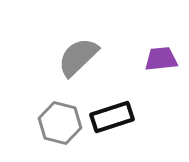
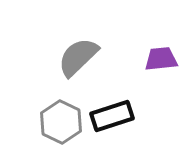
black rectangle: moved 1 px up
gray hexagon: moved 1 px right, 1 px up; rotated 12 degrees clockwise
